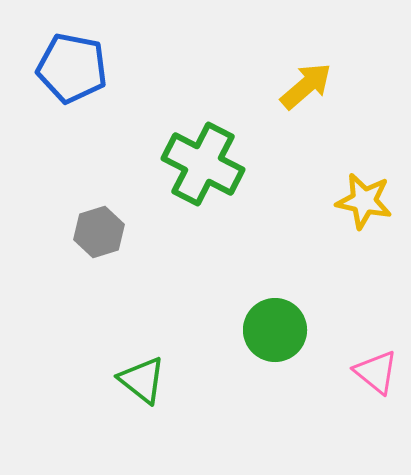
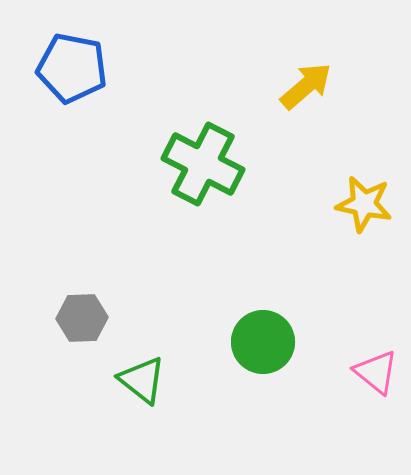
yellow star: moved 3 px down
gray hexagon: moved 17 px left, 86 px down; rotated 15 degrees clockwise
green circle: moved 12 px left, 12 px down
